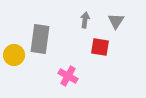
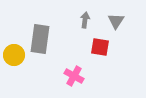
pink cross: moved 6 px right
